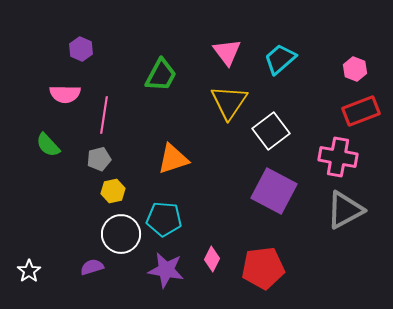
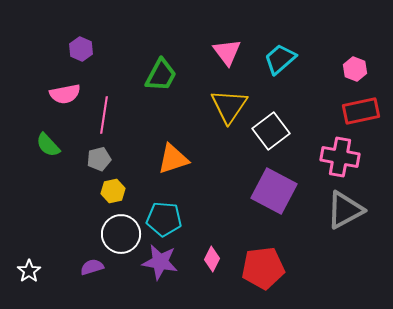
pink semicircle: rotated 12 degrees counterclockwise
yellow triangle: moved 4 px down
red rectangle: rotated 9 degrees clockwise
pink cross: moved 2 px right
purple star: moved 6 px left, 8 px up
